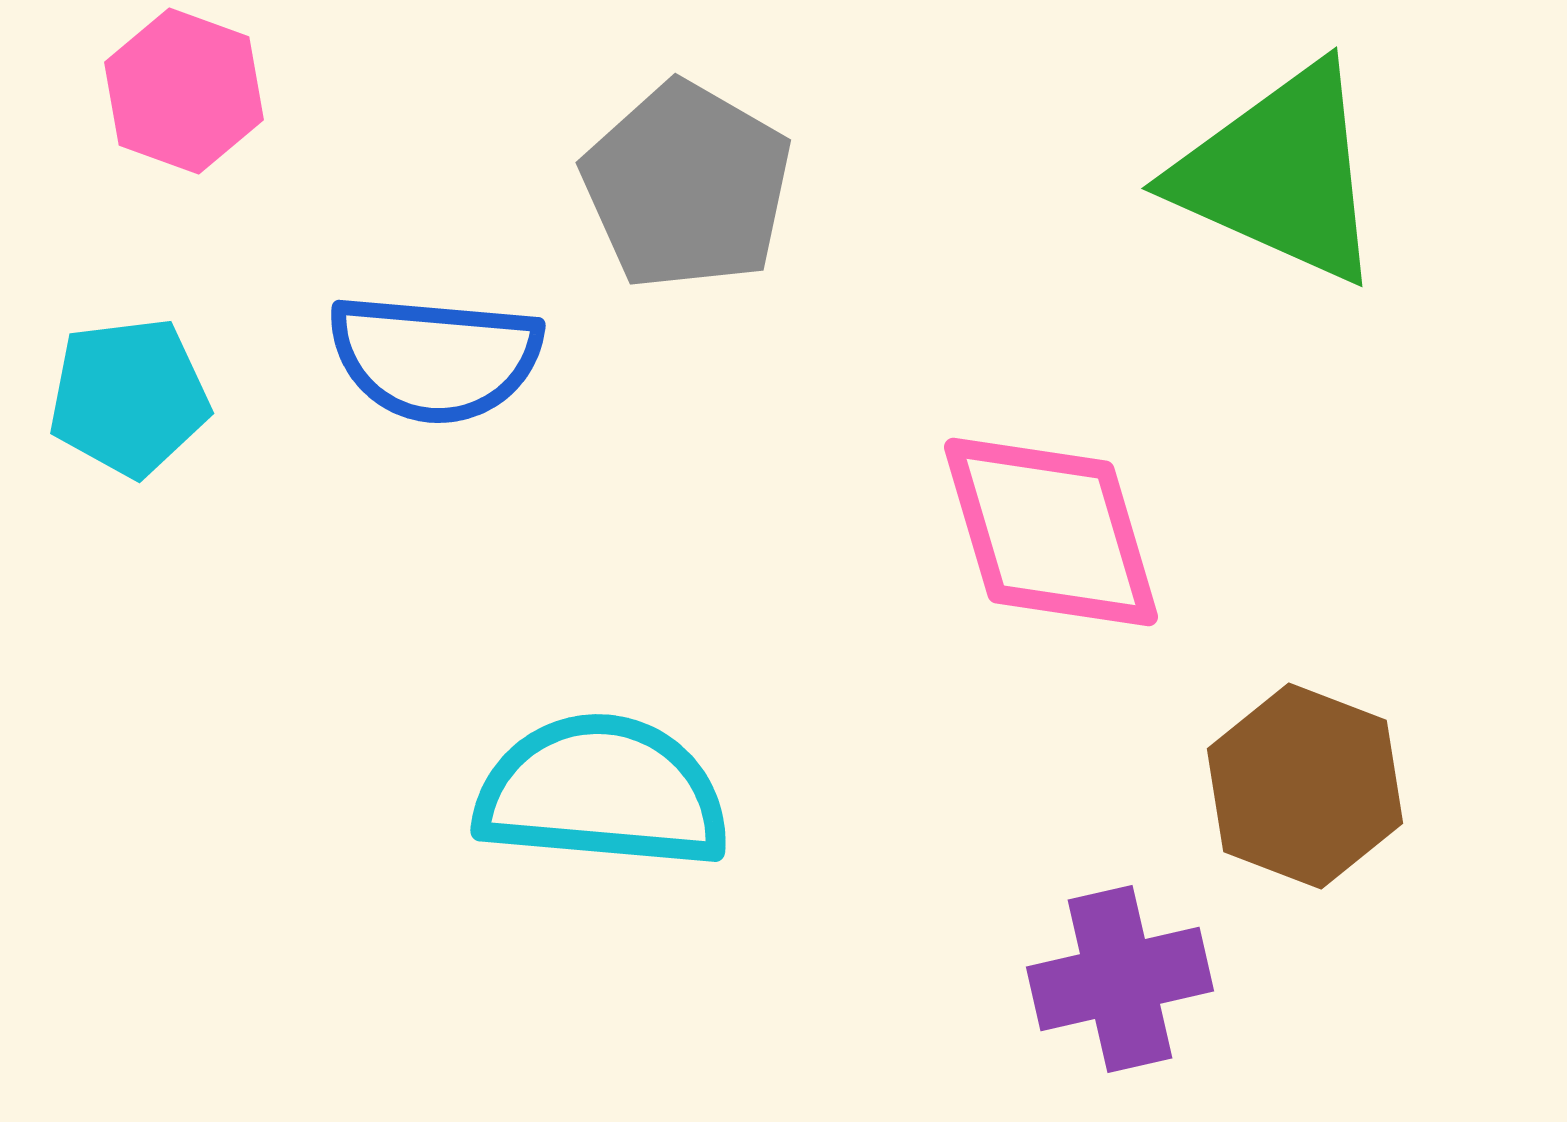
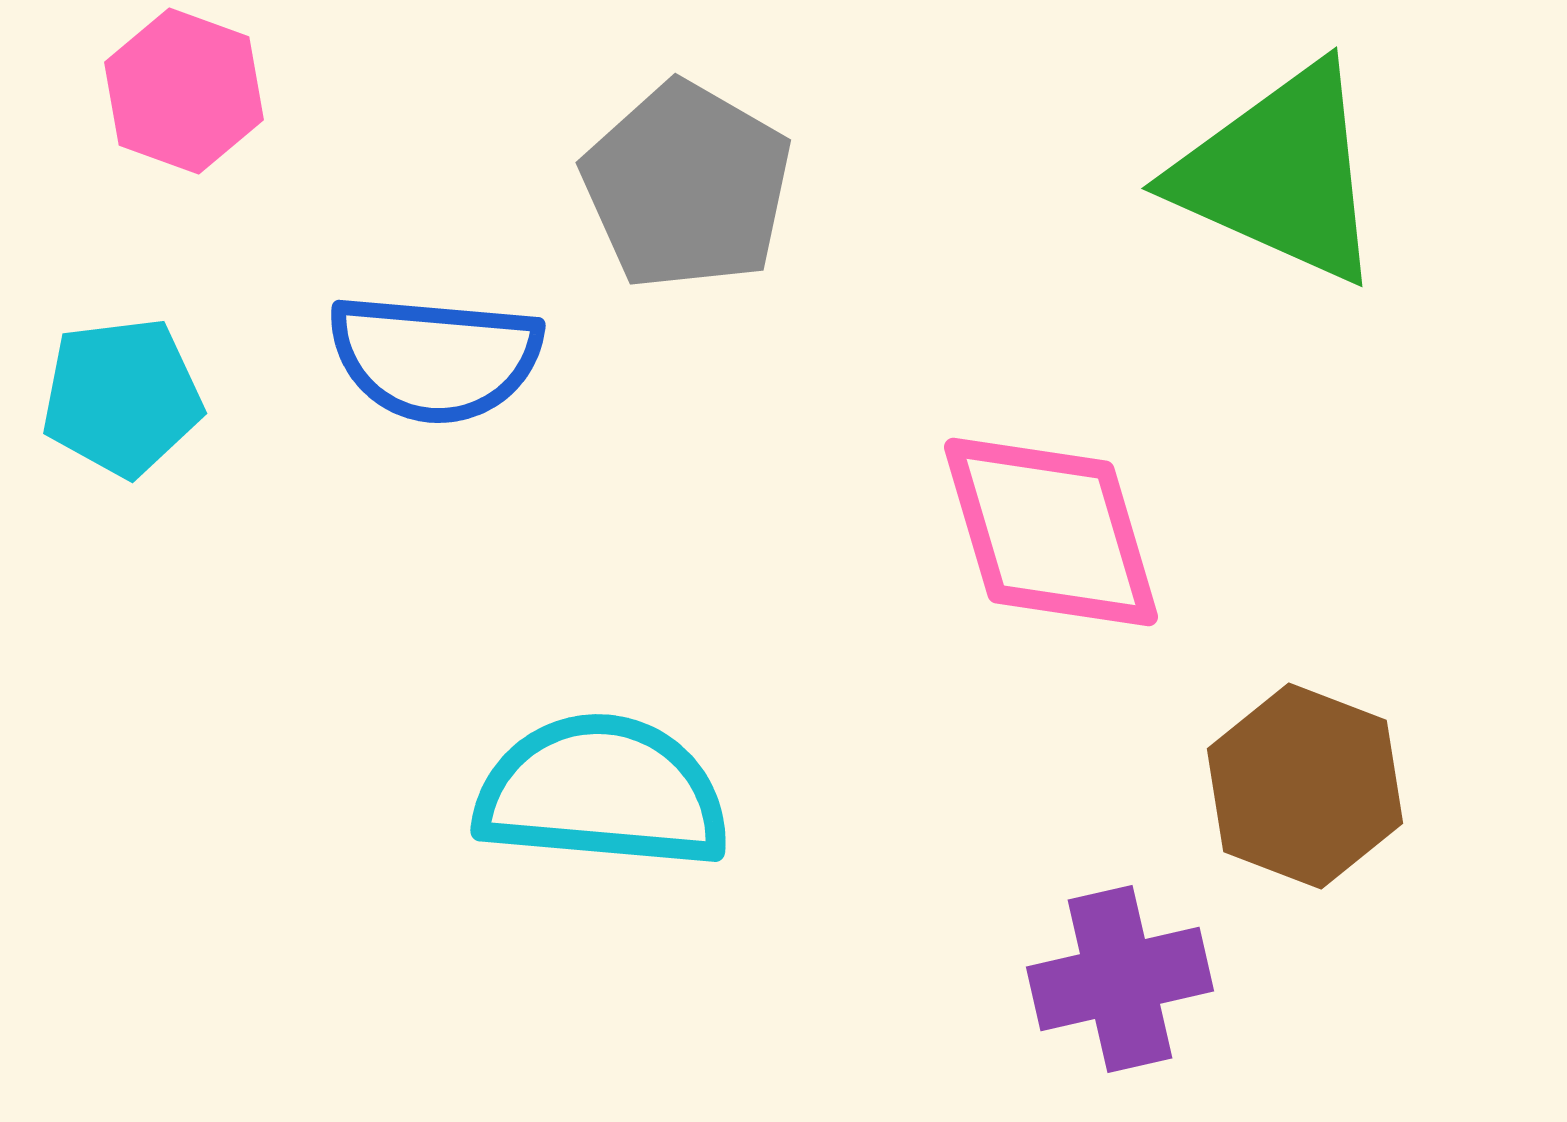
cyan pentagon: moved 7 px left
